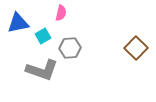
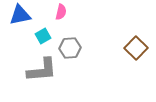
pink semicircle: moved 1 px up
blue triangle: moved 2 px right, 8 px up
gray L-shape: rotated 24 degrees counterclockwise
